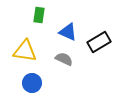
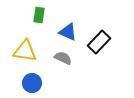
black rectangle: rotated 15 degrees counterclockwise
gray semicircle: moved 1 px left, 1 px up
